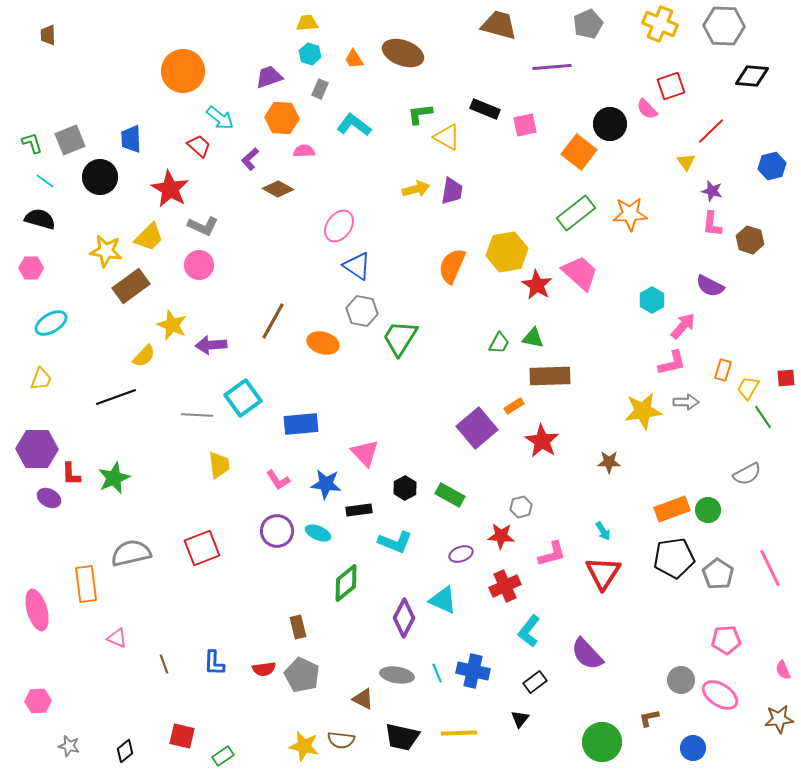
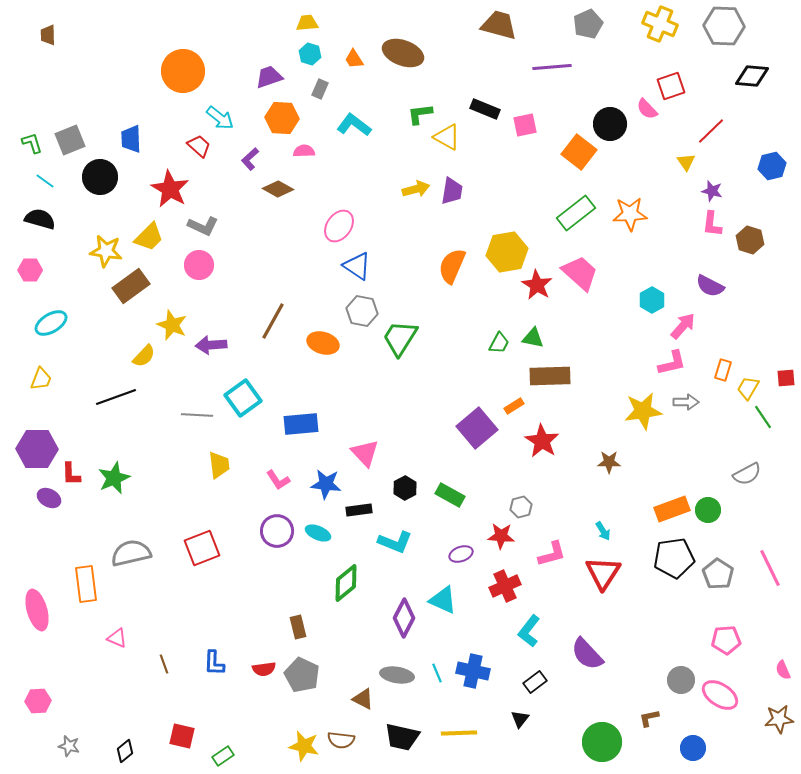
pink hexagon at (31, 268): moved 1 px left, 2 px down
